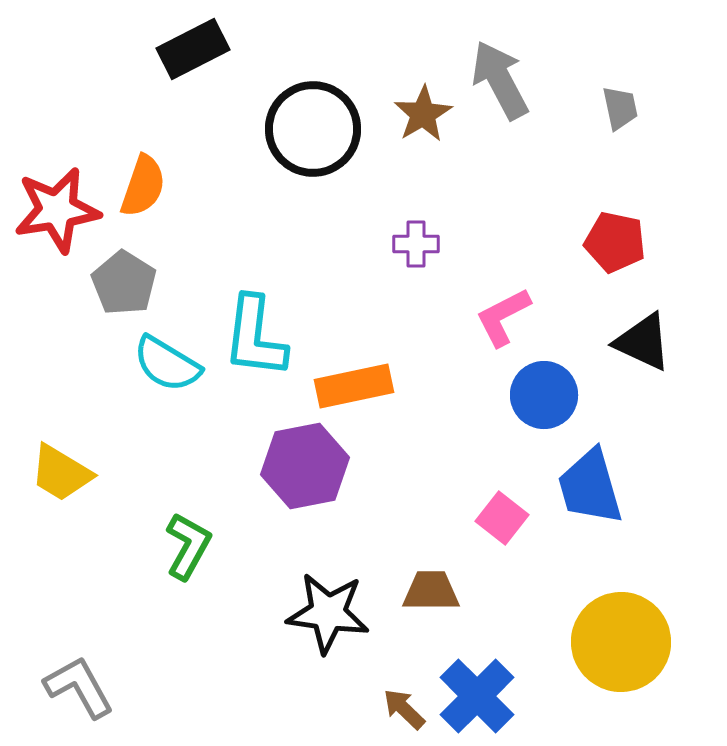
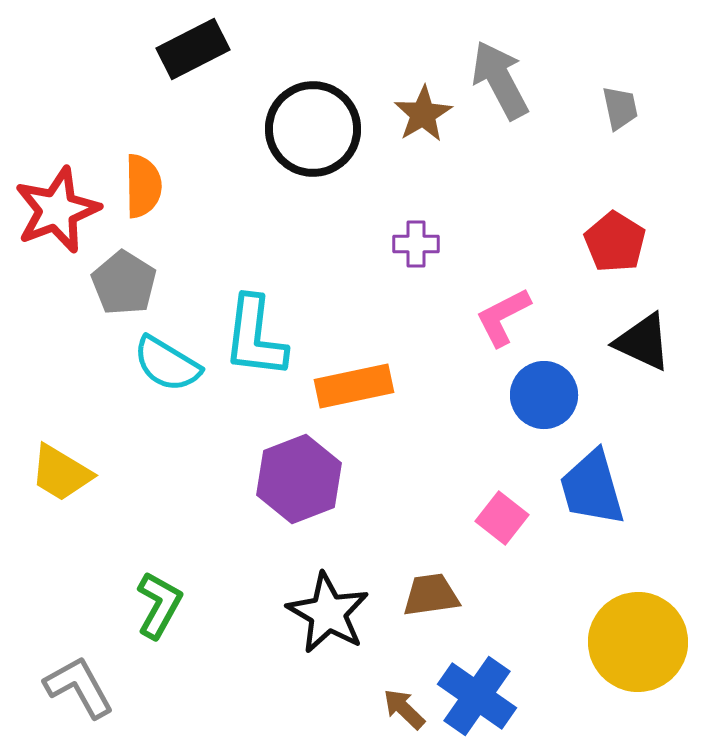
orange semicircle: rotated 20 degrees counterclockwise
red star: rotated 12 degrees counterclockwise
red pentagon: rotated 20 degrees clockwise
purple hexagon: moved 6 px left, 13 px down; rotated 10 degrees counterclockwise
blue trapezoid: moved 2 px right, 1 px down
green L-shape: moved 29 px left, 59 px down
brown trapezoid: moved 4 px down; rotated 8 degrees counterclockwise
black star: rotated 22 degrees clockwise
yellow circle: moved 17 px right
blue cross: rotated 10 degrees counterclockwise
